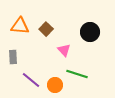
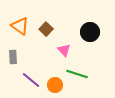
orange triangle: rotated 30 degrees clockwise
